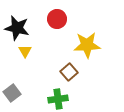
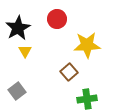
black star: moved 1 px right; rotated 30 degrees clockwise
gray square: moved 5 px right, 2 px up
green cross: moved 29 px right
